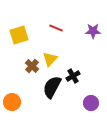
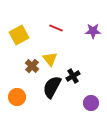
yellow square: rotated 12 degrees counterclockwise
yellow triangle: rotated 21 degrees counterclockwise
orange circle: moved 5 px right, 5 px up
